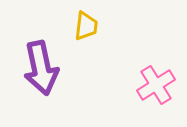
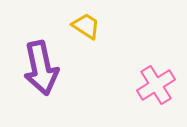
yellow trapezoid: rotated 64 degrees counterclockwise
